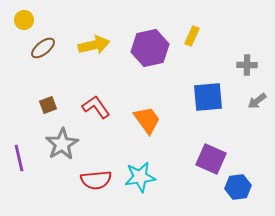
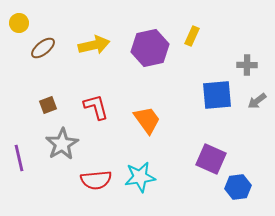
yellow circle: moved 5 px left, 3 px down
blue square: moved 9 px right, 2 px up
red L-shape: rotated 20 degrees clockwise
